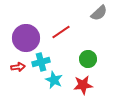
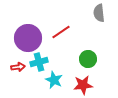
gray semicircle: rotated 126 degrees clockwise
purple circle: moved 2 px right
cyan cross: moved 2 px left
